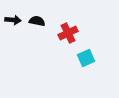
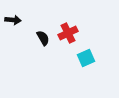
black semicircle: moved 6 px right, 17 px down; rotated 49 degrees clockwise
